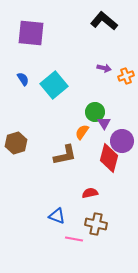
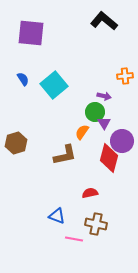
purple arrow: moved 28 px down
orange cross: moved 1 px left; rotated 14 degrees clockwise
